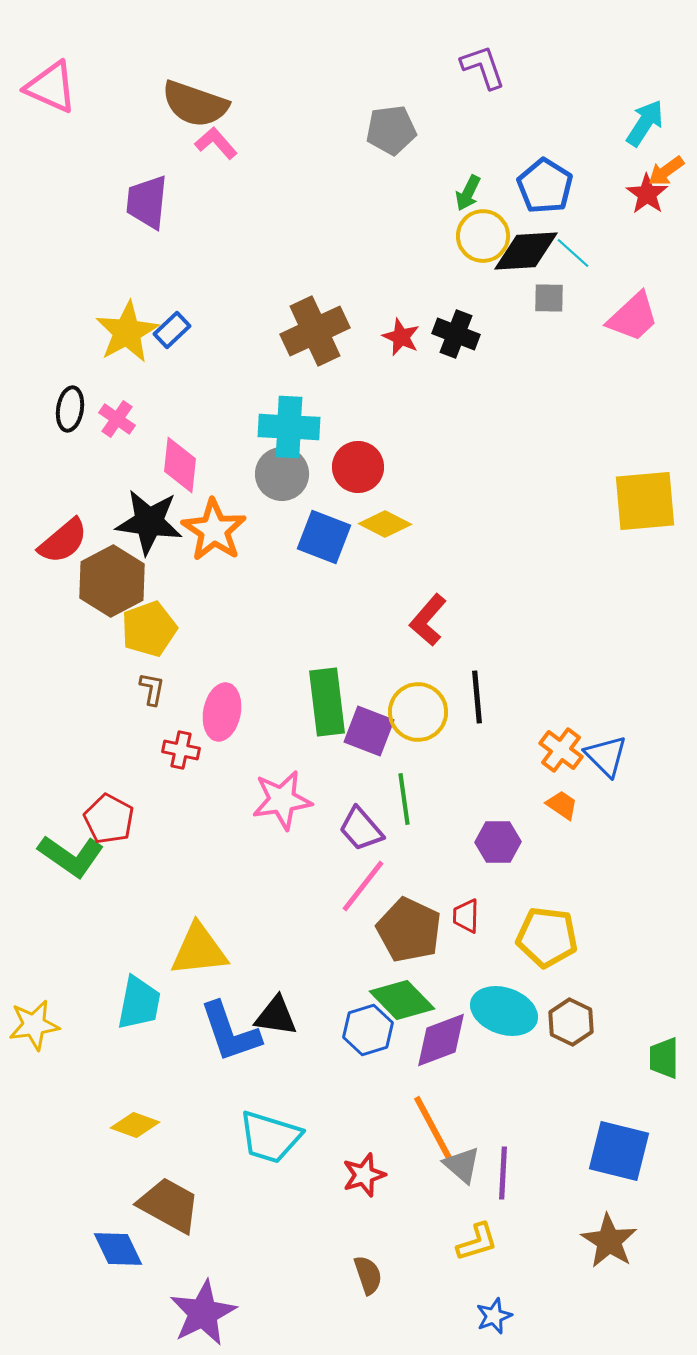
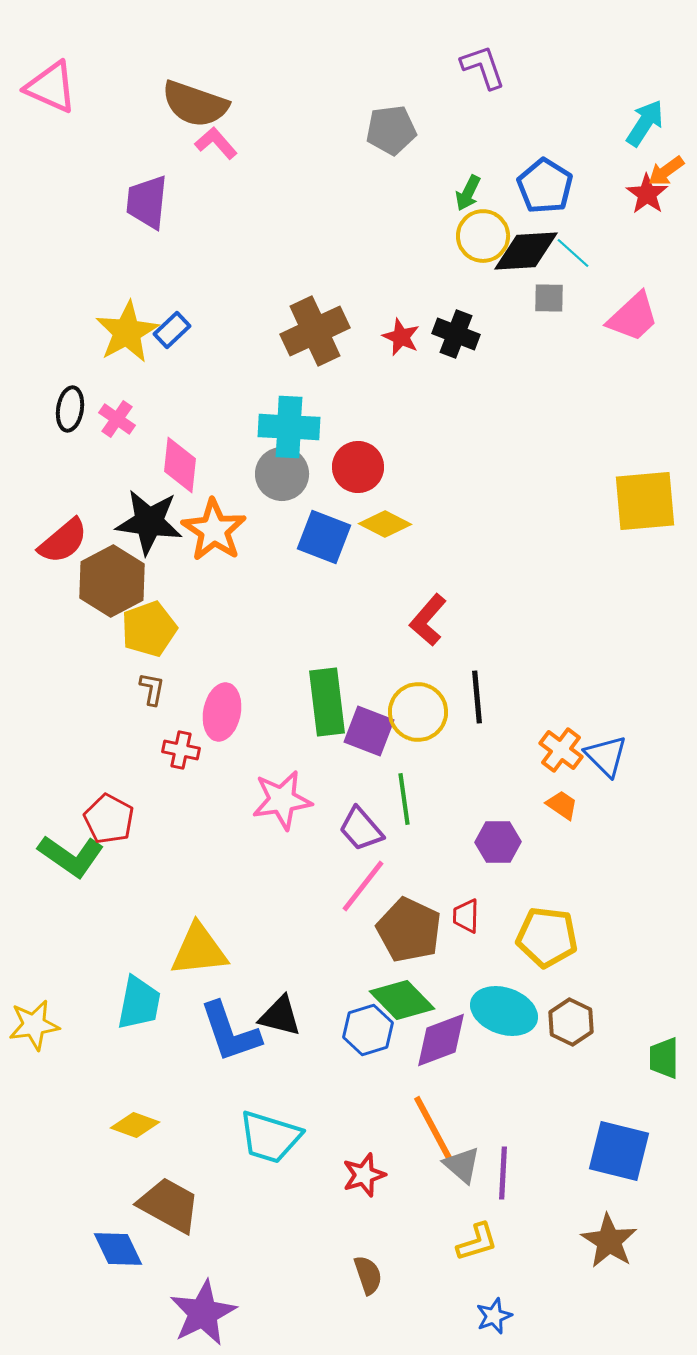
black triangle at (276, 1016): moved 4 px right; rotated 6 degrees clockwise
